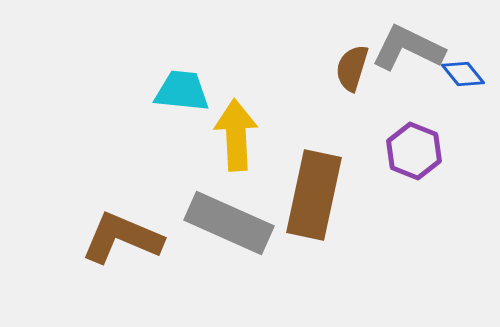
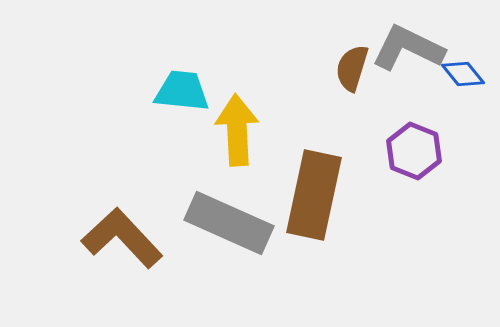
yellow arrow: moved 1 px right, 5 px up
brown L-shape: rotated 24 degrees clockwise
